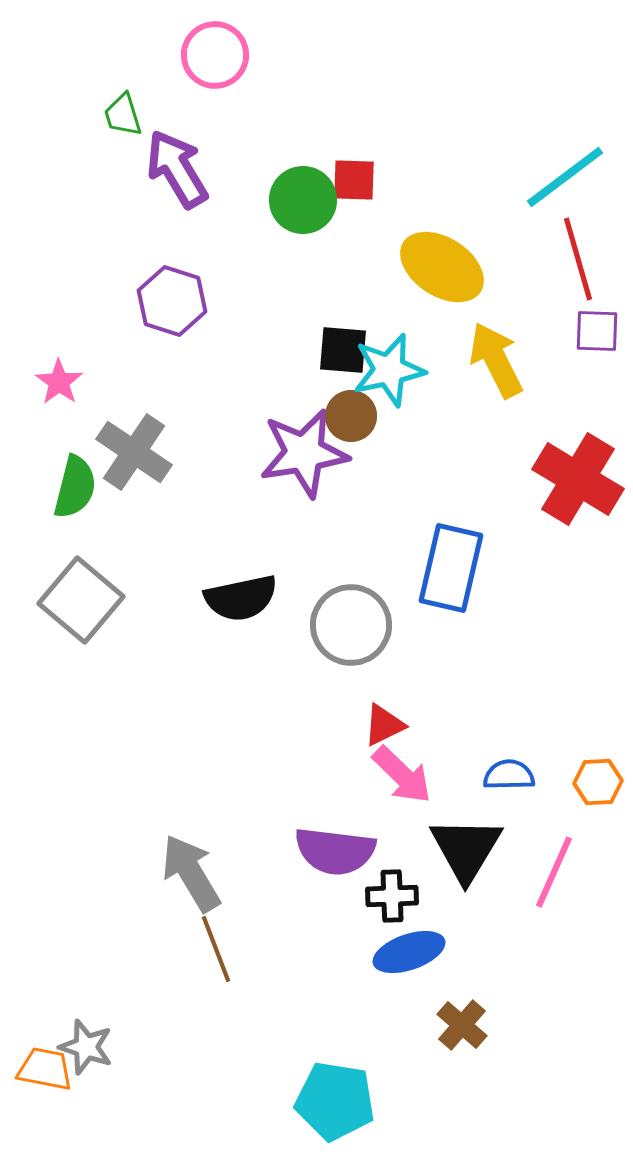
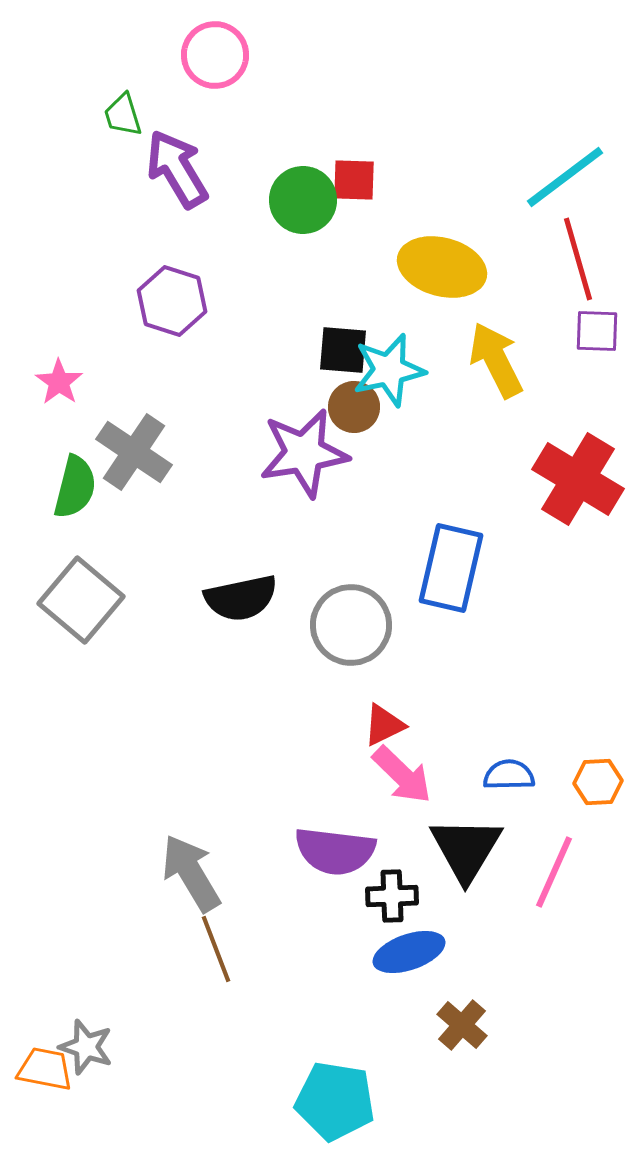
yellow ellipse: rotated 18 degrees counterclockwise
brown circle: moved 3 px right, 9 px up
